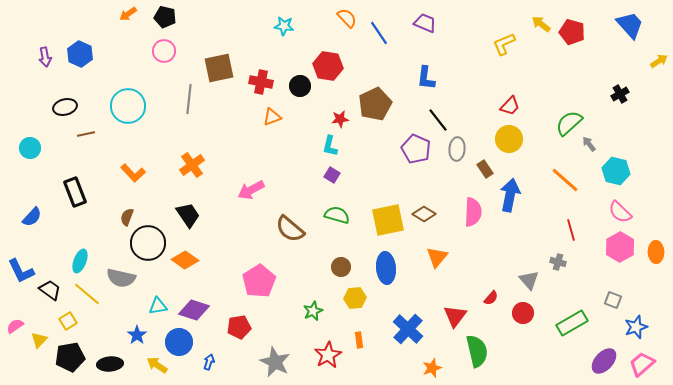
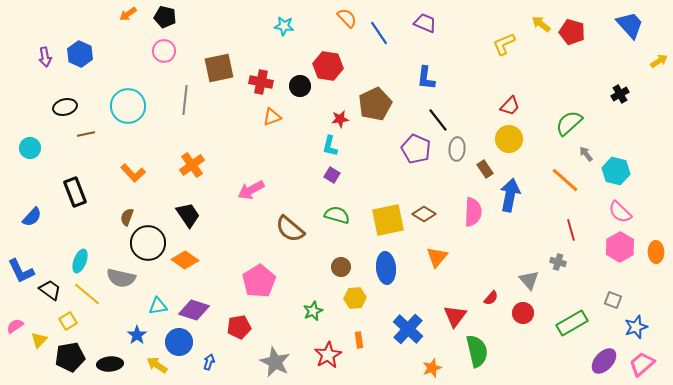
gray line at (189, 99): moved 4 px left, 1 px down
gray arrow at (589, 144): moved 3 px left, 10 px down
